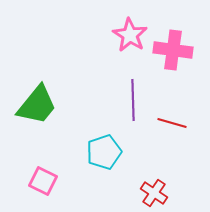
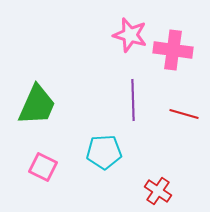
pink star: rotated 16 degrees counterclockwise
green trapezoid: rotated 15 degrees counterclockwise
red line: moved 12 px right, 9 px up
cyan pentagon: rotated 16 degrees clockwise
pink square: moved 14 px up
red cross: moved 4 px right, 2 px up
